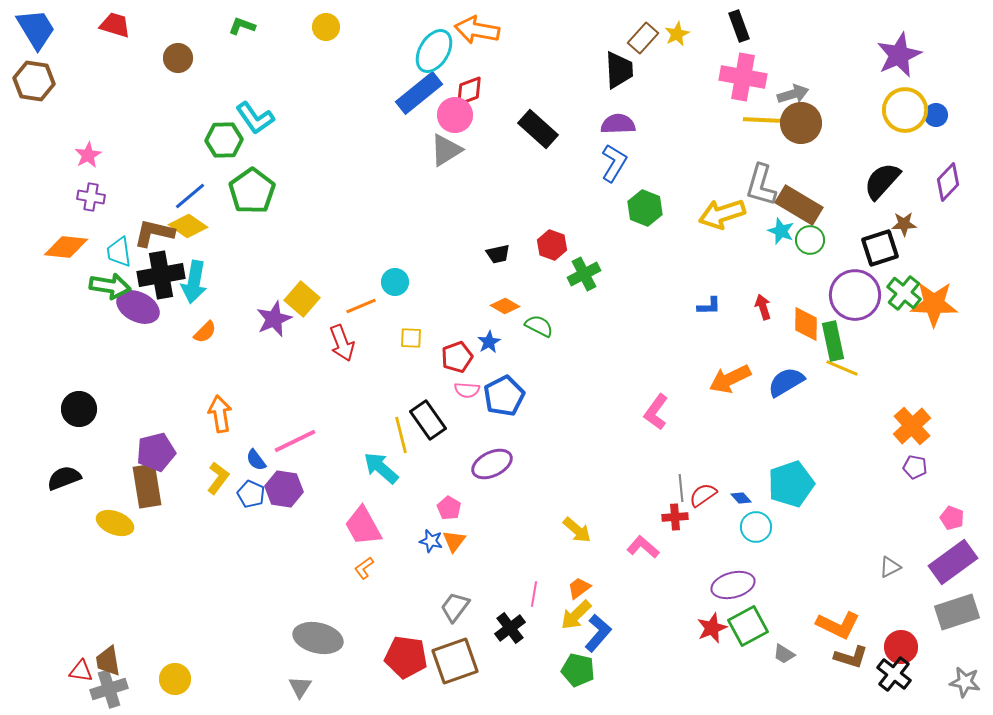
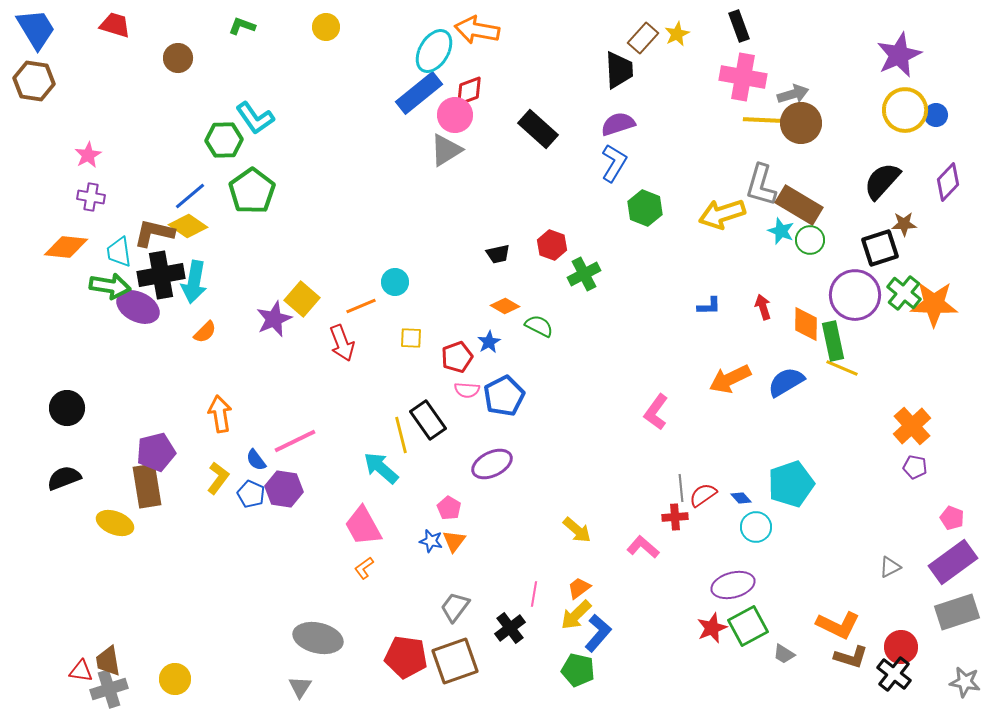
purple semicircle at (618, 124): rotated 16 degrees counterclockwise
black circle at (79, 409): moved 12 px left, 1 px up
